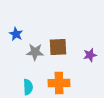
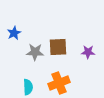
blue star: moved 2 px left, 1 px up; rotated 16 degrees clockwise
purple star: moved 2 px left, 3 px up; rotated 16 degrees clockwise
orange cross: rotated 20 degrees counterclockwise
